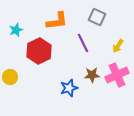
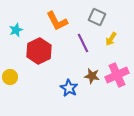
orange L-shape: rotated 70 degrees clockwise
yellow arrow: moved 7 px left, 7 px up
brown star: moved 1 px down; rotated 14 degrees clockwise
blue star: rotated 24 degrees counterclockwise
